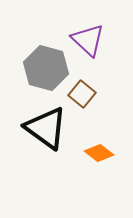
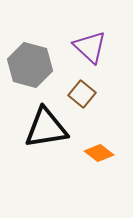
purple triangle: moved 2 px right, 7 px down
gray hexagon: moved 16 px left, 3 px up
black triangle: rotated 45 degrees counterclockwise
